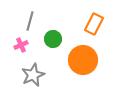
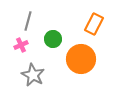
gray line: moved 2 px left
orange circle: moved 2 px left, 1 px up
gray star: rotated 20 degrees counterclockwise
